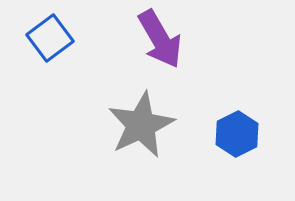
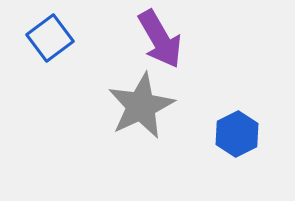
gray star: moved 19 px up
